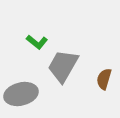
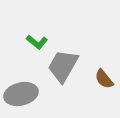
brown semicircle: rotated 55 degrees counterclockwise
